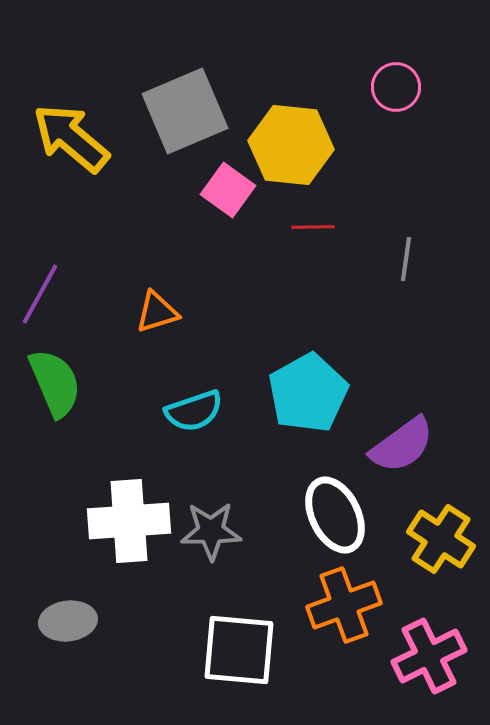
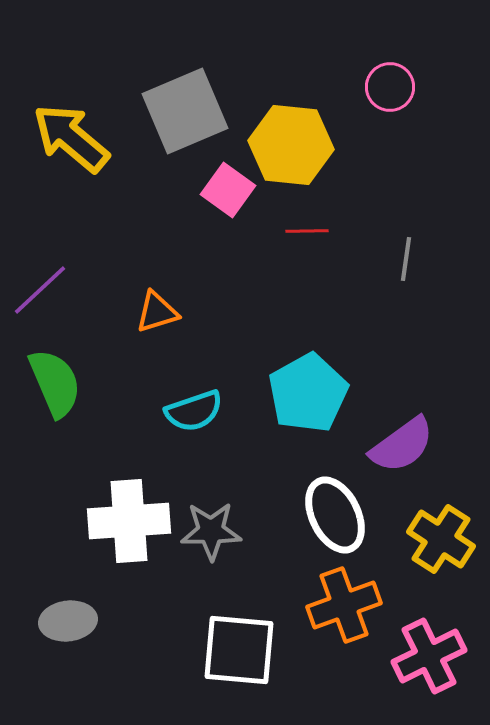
pink circle: moved 6 px left
red line: moved 6 px left, 4 px down
purple line: moved 4 px up; rotated 18 degrees clockwise
